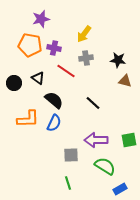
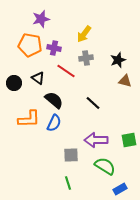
black star: rotated 28 degrees counterclockwise
orange L-shape: moved 1 px right
